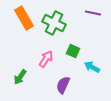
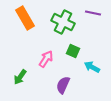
orange rectangle: moved 1 px right
green cross: moved 9 px right, 1 px up
